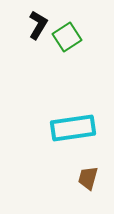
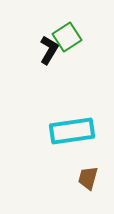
black L-shape: moved 11 px right, 25 px down
cyan rectangle: moved 1 px left, 3 px down
